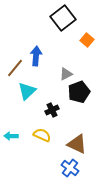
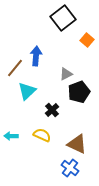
black cross: rotated 16 degrees counterclockwise
